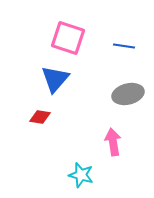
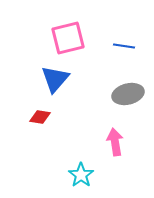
pink square: rotated 32 degrees counterclockwise
pink arrow: moved 2 px right
cyan star: rotated 20 degrees clockwise
